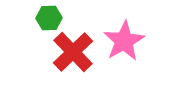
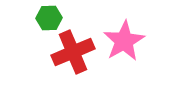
red cross: rotated 21 degrees clockwise
